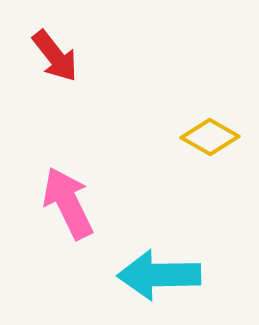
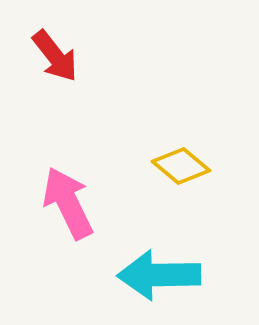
yellow diamond: moved 29 px left, 29 px down; rotated 10 degrees clockwise
